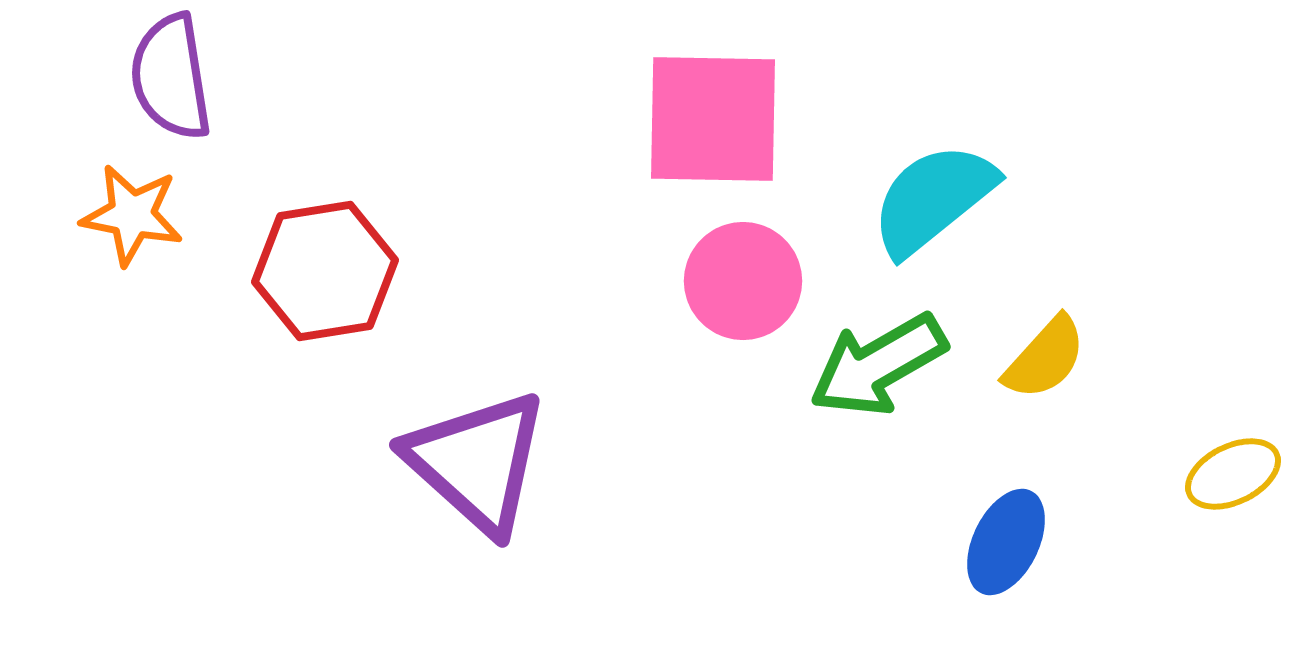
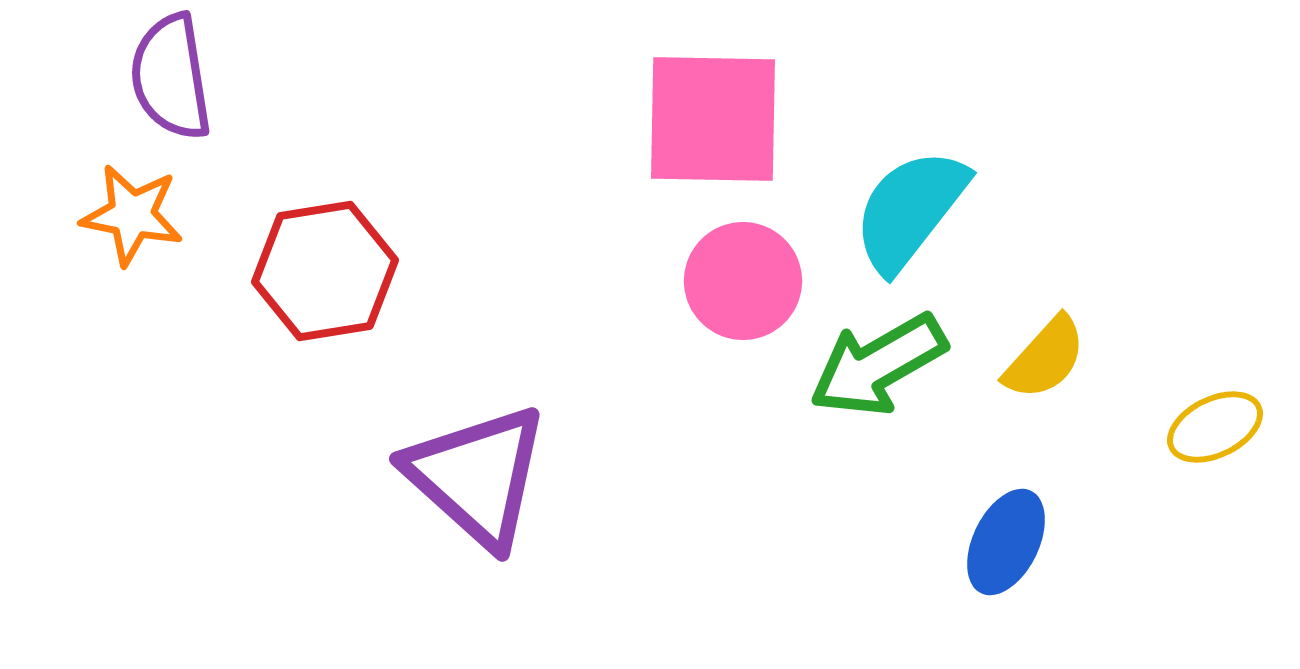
cyan semicircle: moved 23 px left, 11 px down; rotated 13 degrees counterclockwise
purple triangle: moved 14 px down
yellow ellipse: moved 18 px left, 47 px up
